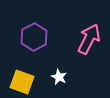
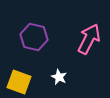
purple hexagon: rotated 20 degrees counterclockwise
yellow square: moved 3 px left
